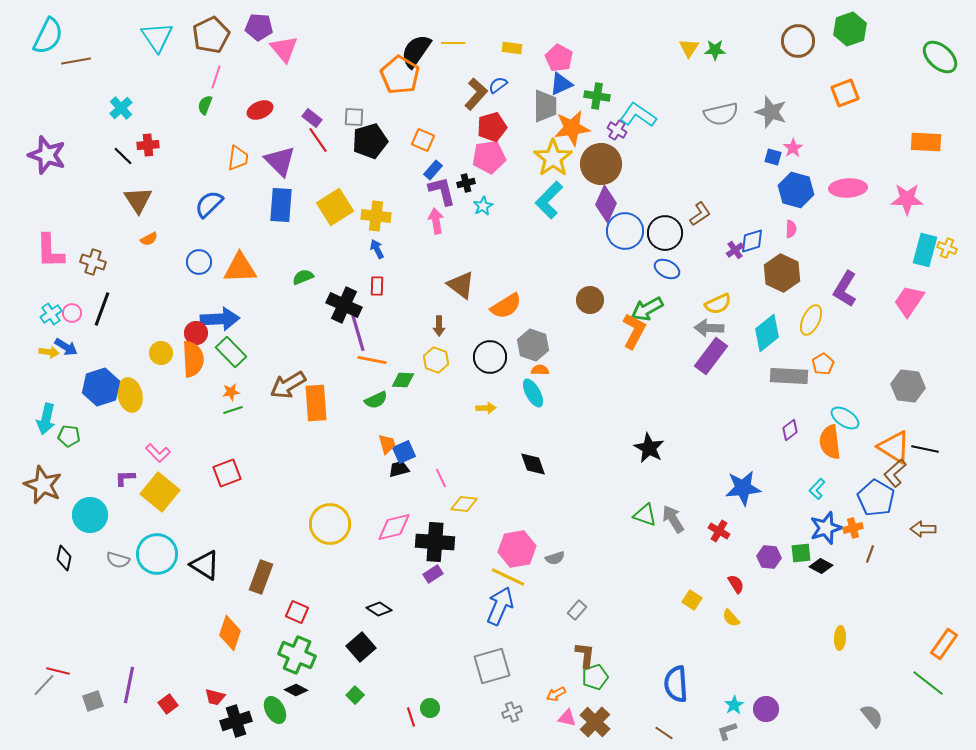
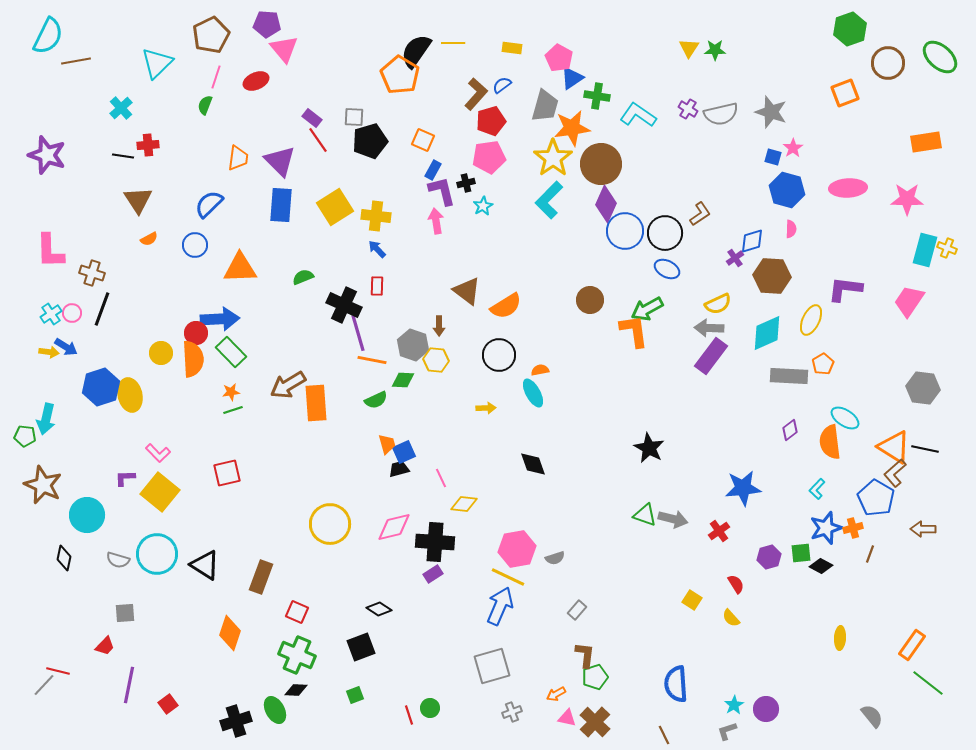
purple pentagon at (259, 27): moved 8 px right, 3 px up
cyan triangle at (157, 37): moved 26 px down; rotated 20 degrees clockwise
brown circle at (798, 41): moved 90 px right, 22 px down
blue triangle at (561, 84): moved 11 px right, 6 px up; rotated 10 degrees counterclockwise
blue semicircle at (498, 85): moved 4 px right
gray trapezoid at (545, 106): rotated 16 degrees clockwise
red ellipse at (260, 110): moved 4 px left, 29 px up
red pentagon at (492, 127): moved 1 px left, 6 px up
purple cross at (617, 130): moved 71 px right, 21 px up
orange rectangle at (926, 142): rotated 12 degrees counterclockwise
black line at (123, 156): rotated 35 degrees counterclockwise
blue rectangle at (433, 170): rotated 12 degrees counterclockwise
blue hexagon at (796, 190): moved 9 px left
blue arrow at (377, 249): rotated 18 degrees counterclockwise
purple cross at (735, 250): moved 8 px down
brown cross at (93, 262): moved 1 px left, 11 px down
blue circle at (199, 262): moved 4 px left, 17 px up
brown hexagon at (782, 273): moved 10 px left, 3 px down; rotated 21 degrees counterclockwise
brown triangle at (461, 285): moved 6 px right, 6 px down
purple L-shape at (845, 289): rotated 66 degrees clockwise
orange L-shape at (634, 331): rotated 36 degrees counterclockwise
cyan diamond at (767, 333): rotated 15 degrees clockwise
gray hexagon at (533, 345): moved 120 px left
black circle at (490, 357): moved 9 px right, 2 px up
yellow hexagon at (436, 360): rotated 15 degrees counterclockwise
orange semicircle at (540, 370): rotated 12 degrees counterclockwise
gray hexagon at (908, 386): moved 15 px right, 2 px down
green pentagon at (69, 436): moved 44 px left
red square at (227, 473): rotated 8 degrees clockwise
cyan circle at (90, 515): moved 3 px left
gray arrow at (673, 519): rotated 136 degrees clockwise
red cross at (719, 531): rotated 25 degrees clockwise
purple hexagon at (769, 557): rotated 20 degrees counterclockwise
orange rectangle at (944, 644): moved 32 px left, 1 px down
black square at (361, 647): rotated 20 degrees clockwise
black diamond at (296, 690): rotated 25 degrees counterclockwise
green square at (355, 695): rotated 24 degrees clockwise
red trapezoid at (215, 697): moved 110 px left, 51 px up; rotated 60 degrees counterclockwise
gray square at (93, 701): moved 32 px right, 88 px up; rotated 15 degrees clockwise
red line at (411, 717): moved 2 px left, 2 px up
brown line at (664, 733): moved 2 px down; rotated 30 degrees clockwise
